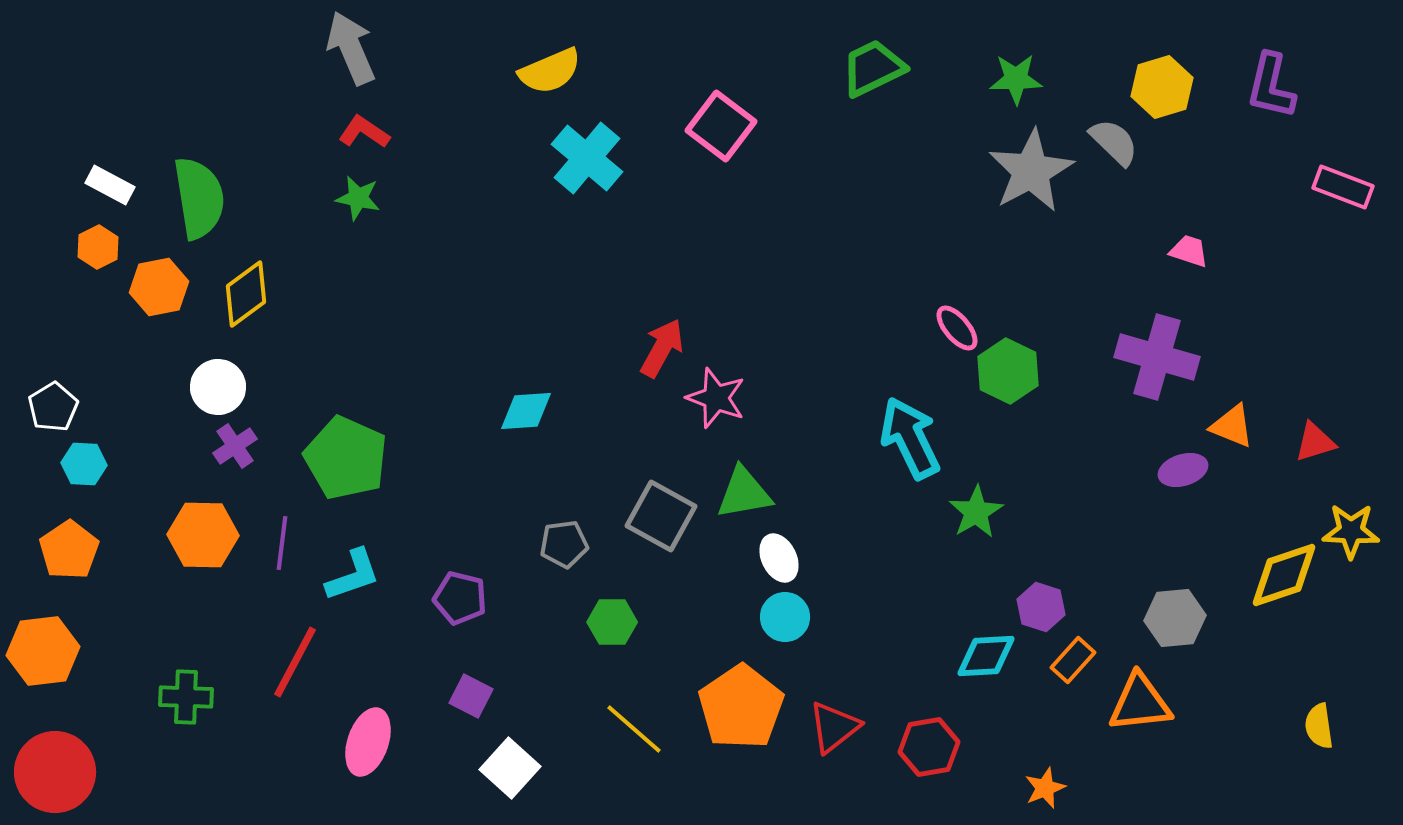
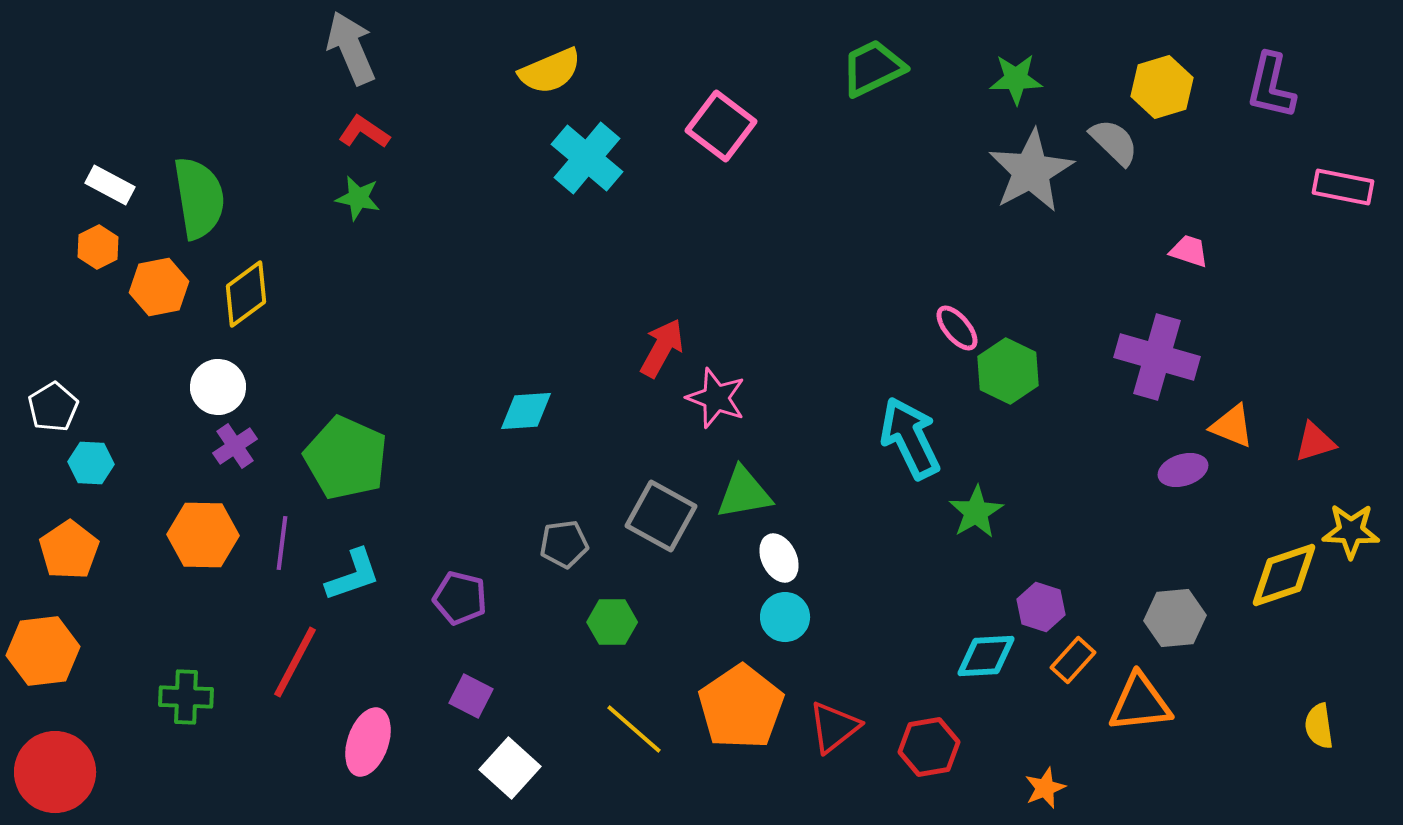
pink rectangle at (1343, 187): rotated 10 degrees counterclockwise
cyan hexagon at (84, 464): moved 7 px right, 1 px up
